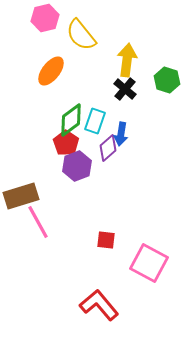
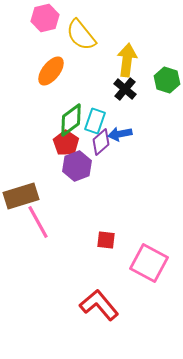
blue arrow: moved 1 px left; rotated 70 degrees clockwise
purple diamond: moved 7 px left, 6 px up
